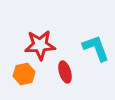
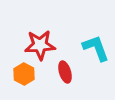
orange hexagon: rotated 20 degrees counterclockwise
